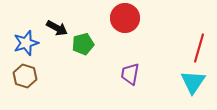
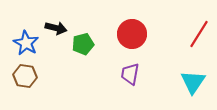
red circle: moved 7 px right, 16 px down
black arrow: moved 1 px left; rotated 15 degrees counterclockwise
blue star: rotated 25 degrees counterclockwise
red line: moved 14 px up; rotated 16 degrees clockwise
brown hexagon: rotated 10 degrees counterclockwise
